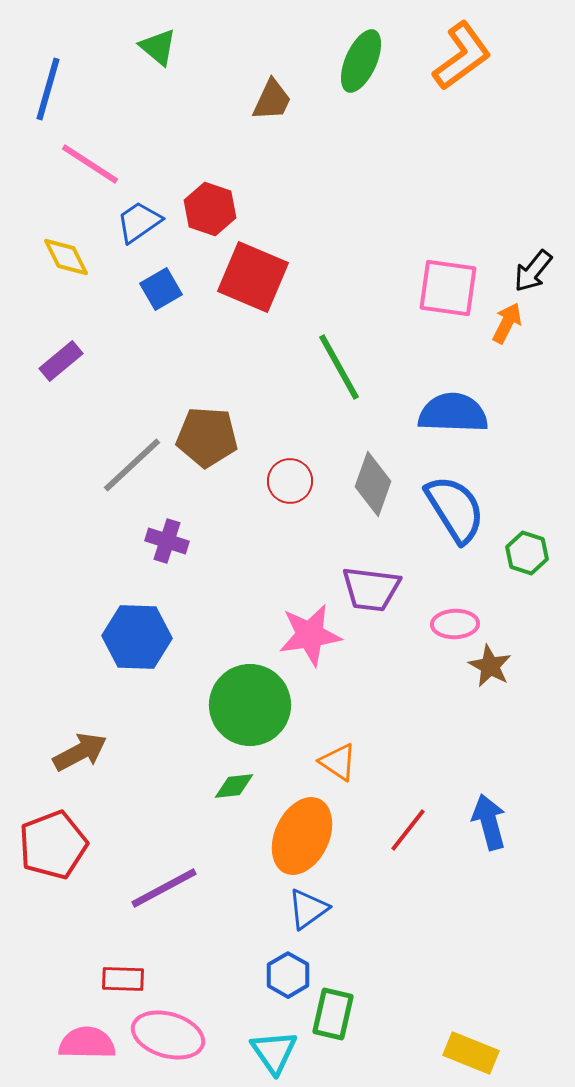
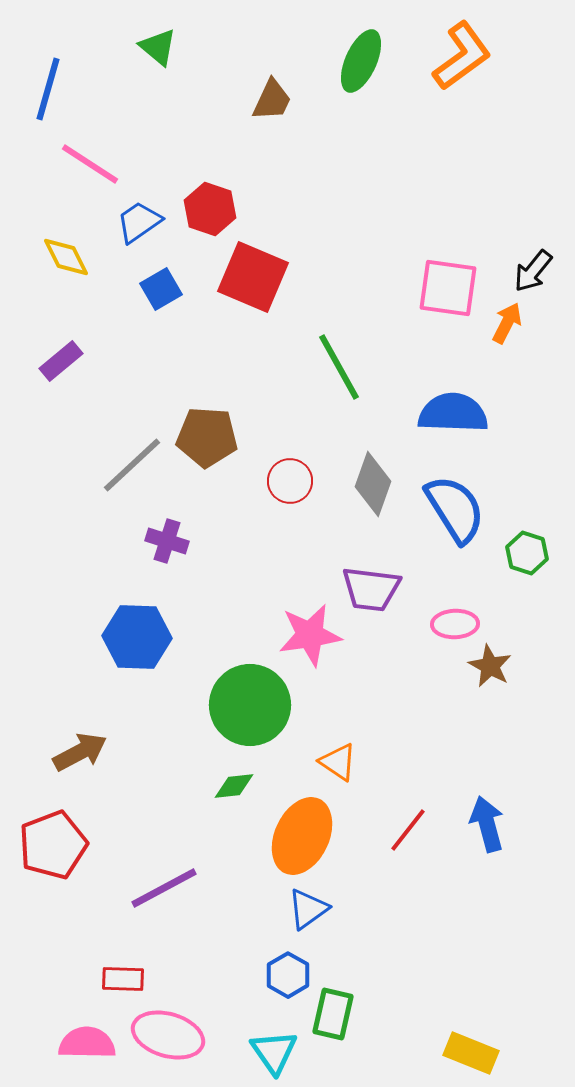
blue arrow at (489, 822): moved 2 px left, 2 px down
